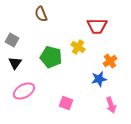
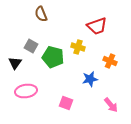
red trapezoid: rotated 20 degrees counterclockwise
gray square: moved 19 px right, 6 px down
yellow cross: rotated 16 degrees counterclockwise
green pentagon: moved 2 px right
orange cross: rotated 32 degrees counterclockwise
blue star: moved 9 px left
pink ellipse: moved 2 px right; rotated 20 degrees clockwise
pink arrow: rotated 21 degrees counterclockwise
